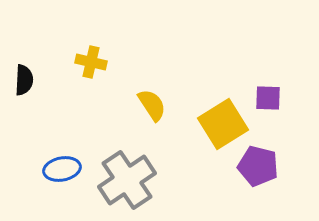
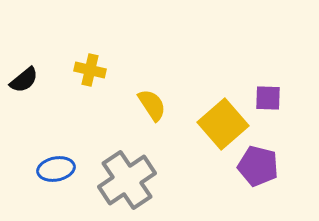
yellow cross: moved 1 px left, 8 px down
black semicircle: rotated 48 degrees clockwise
yellow square: rotated 9 degrees counterclockwise
blue ellipse: moved 6 px left
